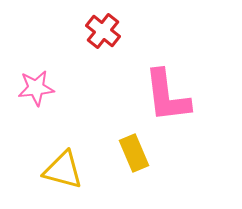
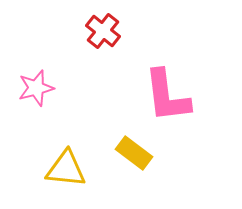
pink star: rotated 9 degrees counterclockwise
yellow rectangle: rotated 30 degrees counterclockwise
yellow triangle: moved 3 px right, 1 px up; rotated 9 degrees counterclockwise
